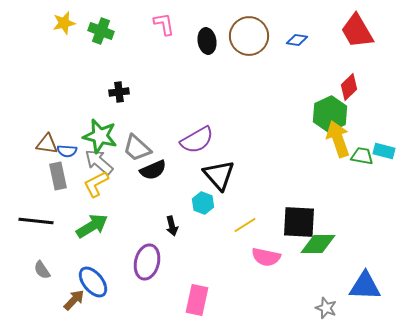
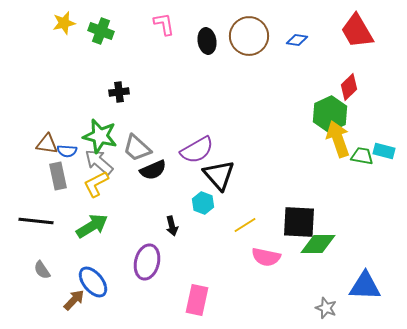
purple semicircle: moved 10 px down
